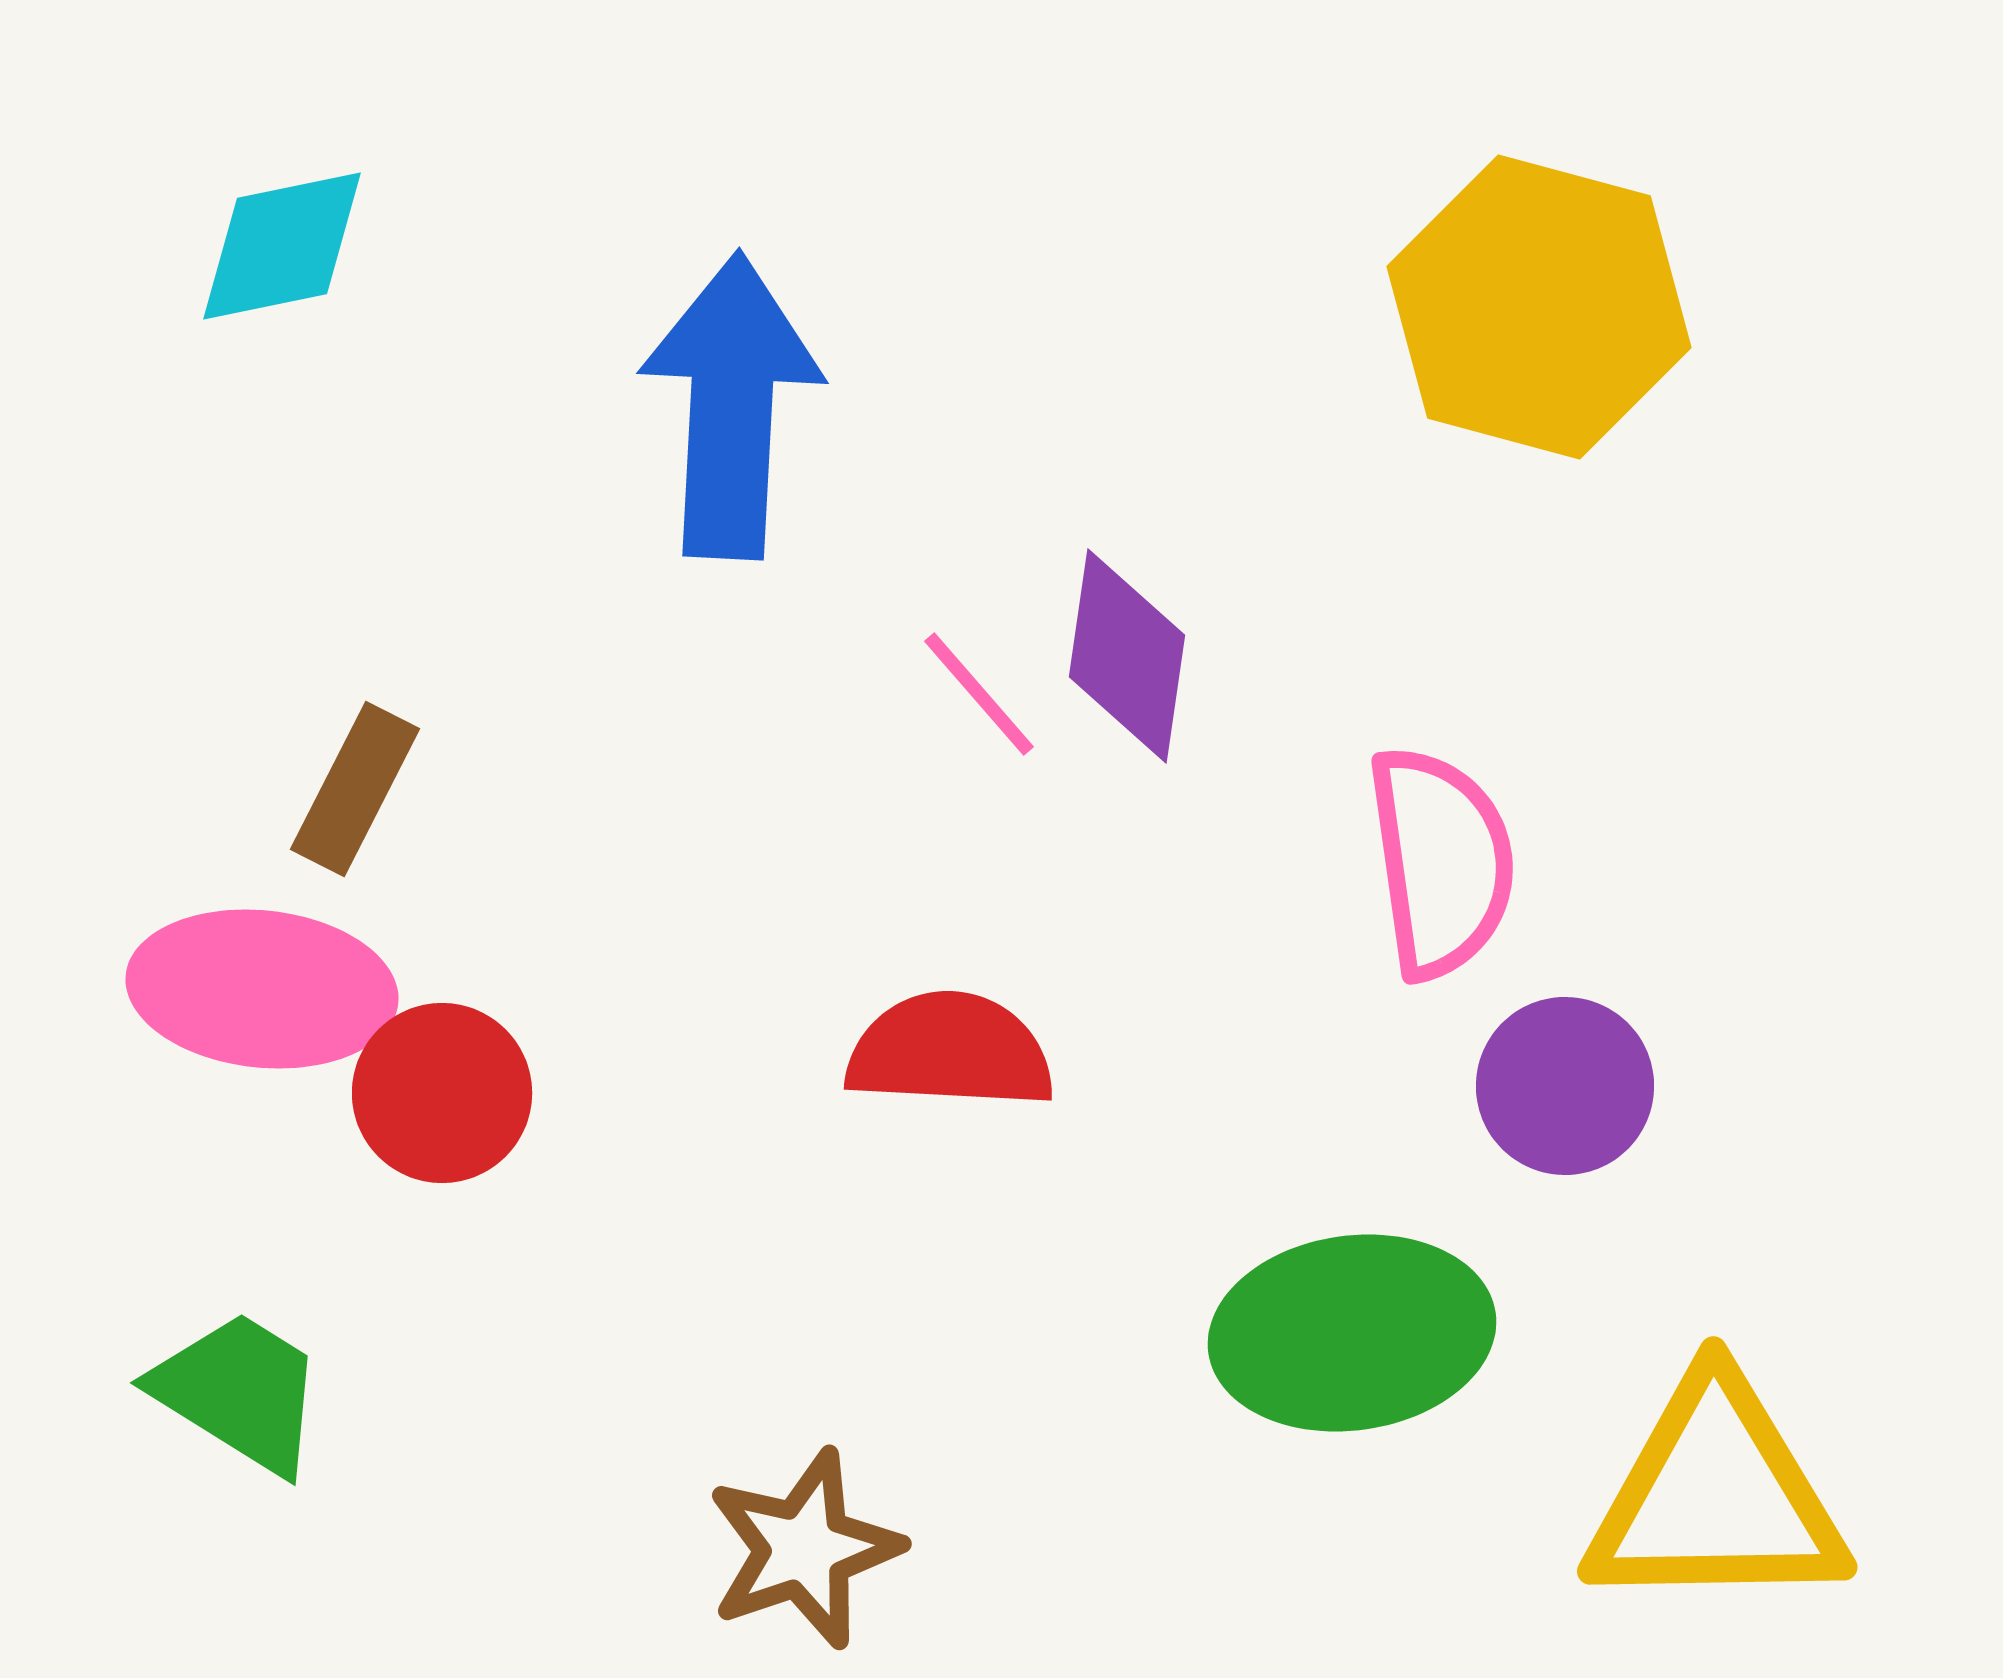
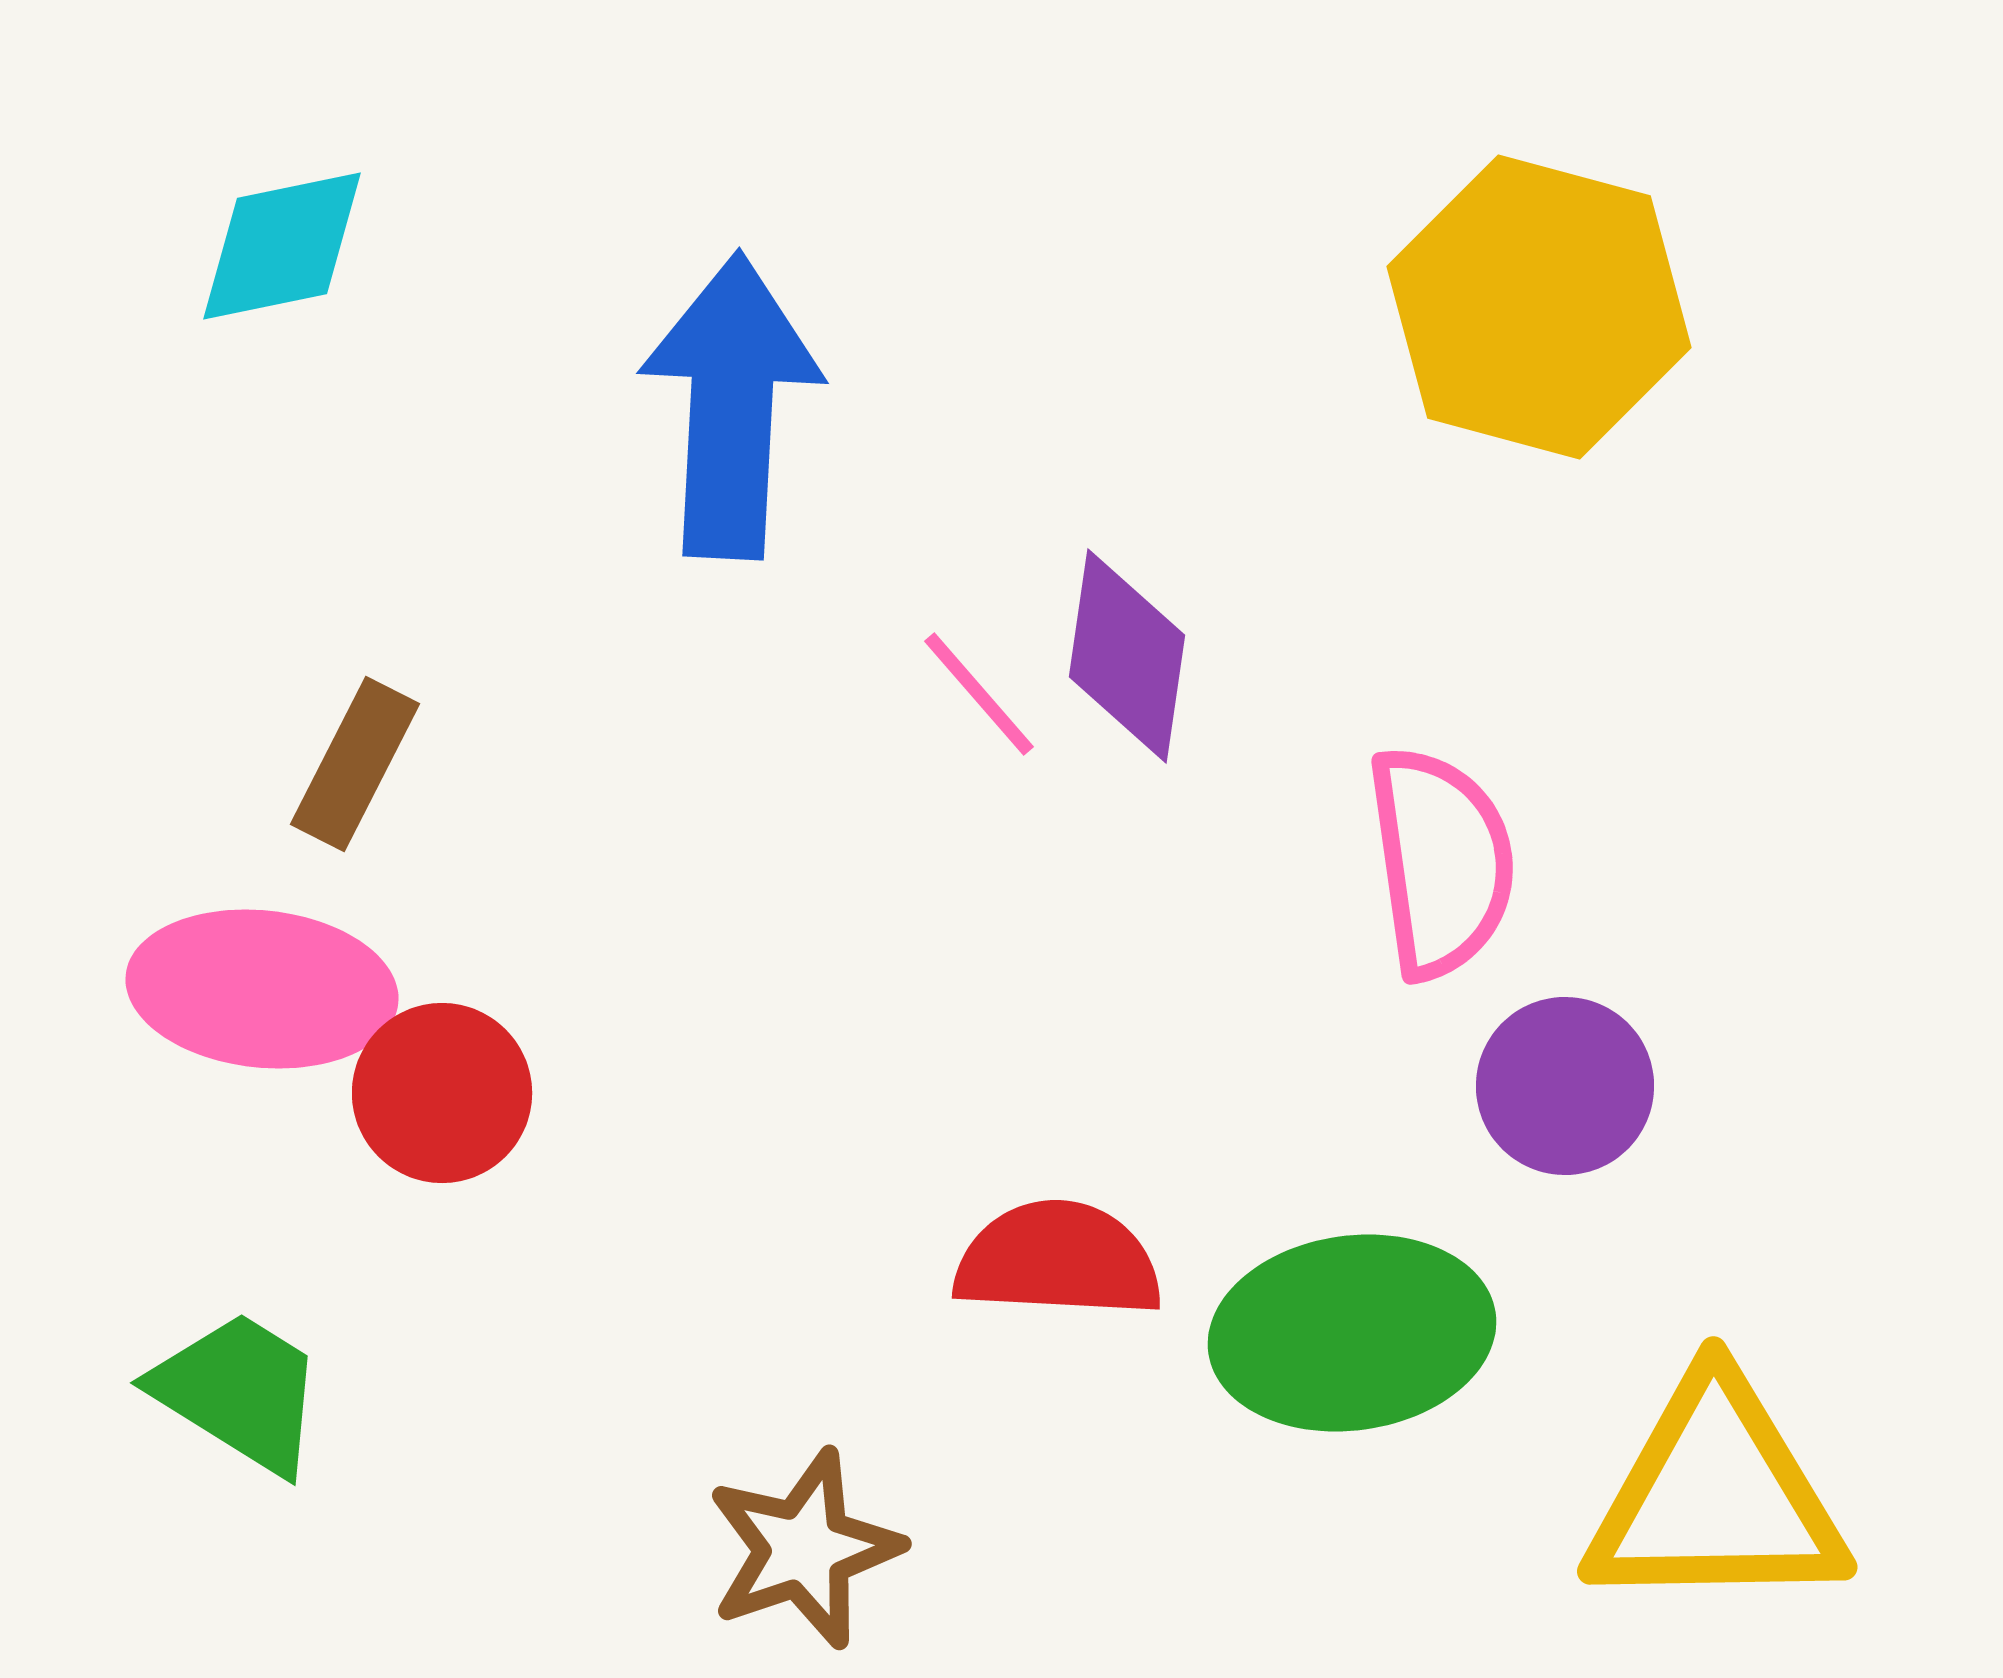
brown rectangle: moved 25 px up
red semicircle: moved 108 px right, 209 px down
